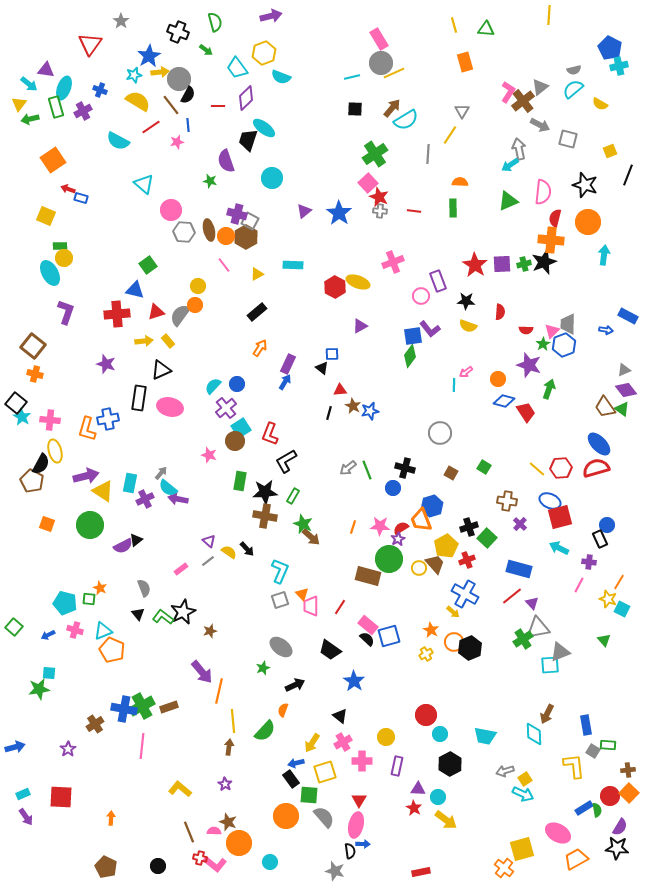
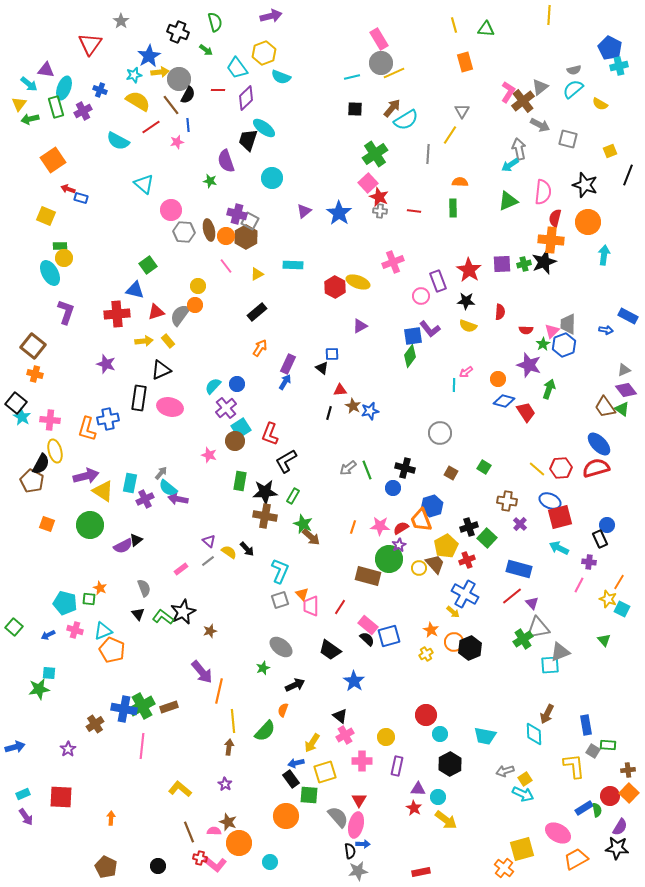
red line at (218, 106): moved 16 px up
pink line at (224, 265): moved 2 px right, 1 px down
red star at (475, 265): moved 6 px left, 5 px down
purple star at (398, 539): moved 1 px right, 6 px down
pink cross at (343, 742): moved 2 px right, 7 px up
gray semicircle at (324, 817): moved 14 px right
gray star at (335, 871): moved 23 px right; rotated 24 degrees counterclockwise
